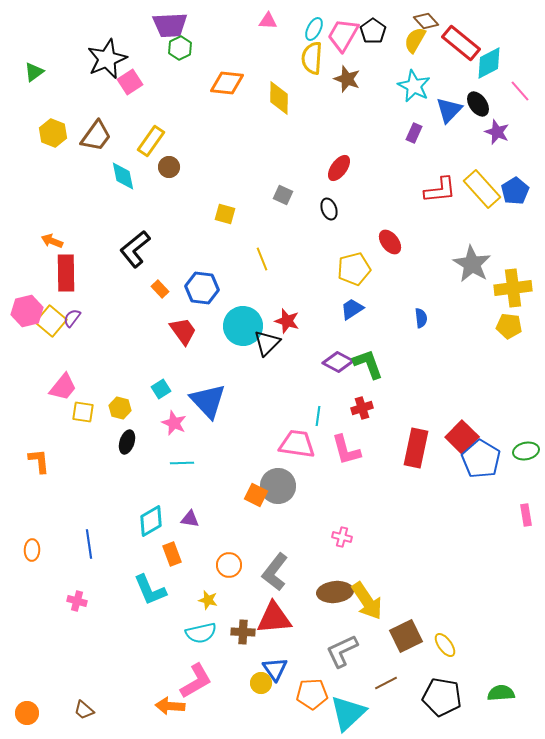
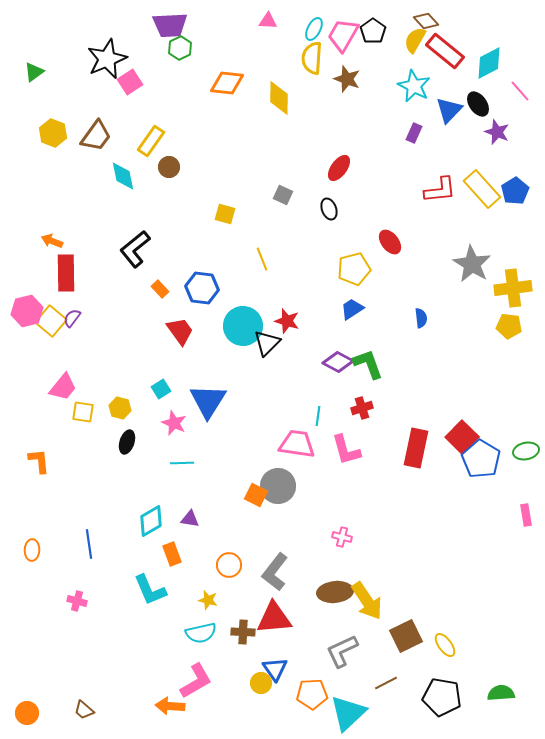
red rectangle at (461, 43): moved 16 px left, 8 px down
red trapezoid at (183, 331): moved 3 px left
blue triangle at (208, 401): rotated 15 degrees clockwise
